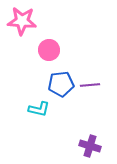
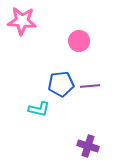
pink circle: moved 30 px right, 9 px up
purple line: moved 1 px down
purple cross: moved 2 px left
